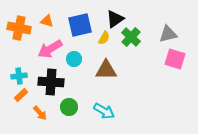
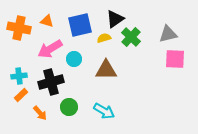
yellow semicircle: rotated 136 degrees counterclockwise
pink square: rotated 15 degrees counterclockwise
black cross: rotated 20 degrees counterclockwise
